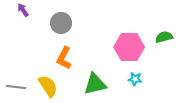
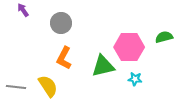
green triangle: moved 8 px right, 18 px up
